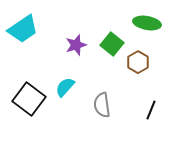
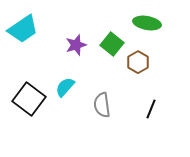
black line: moved 1 px up
